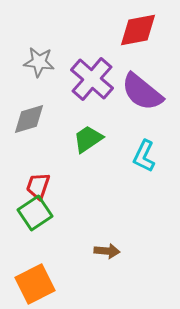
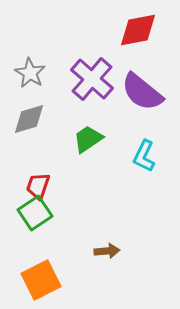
gray star: moved 9 px left, 11 px down; rotated 24 degrees clockwise
brown arrow: rotated 10 degrees counterclockwise
orange square: moved 6 px right, 4 px up
